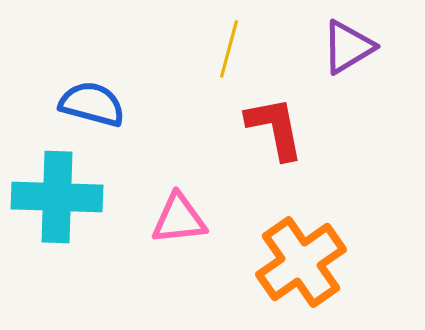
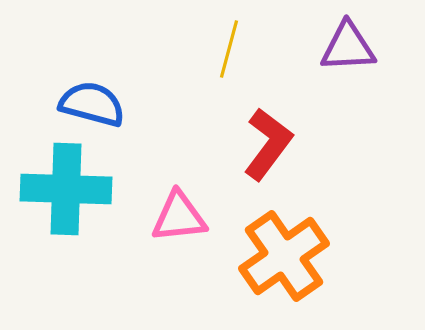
purple triangle: rotated 28 degrees clockwise
red L-shape: moved 7 px left, 16 px down; rotated 48 degrees clockwise
cyan cross: moved 9 px right, 8 px up
pink triangle: moved 2 px up
orange cross: moved 17 px left, 6 px up
